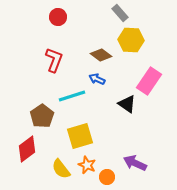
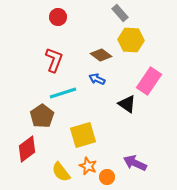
cyan line: moved 9 px left, 3 px up
yellow square: moved 3 px right, 1 px up
orange star: moved 1 px right, 1 px down
yellow semicircle: moved 3 px down
